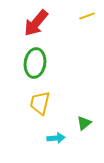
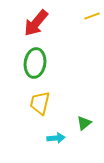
yellow line: moved 5 px right
